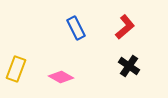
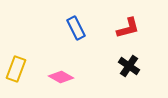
red L-shape: moved 3 px right, 1 px down; rotated 25 degrees clockwise
